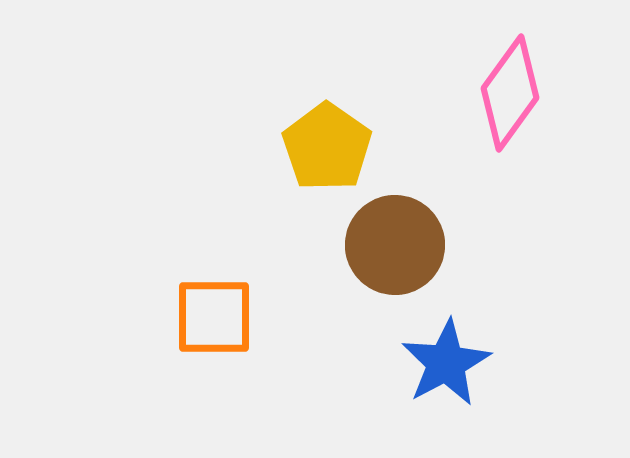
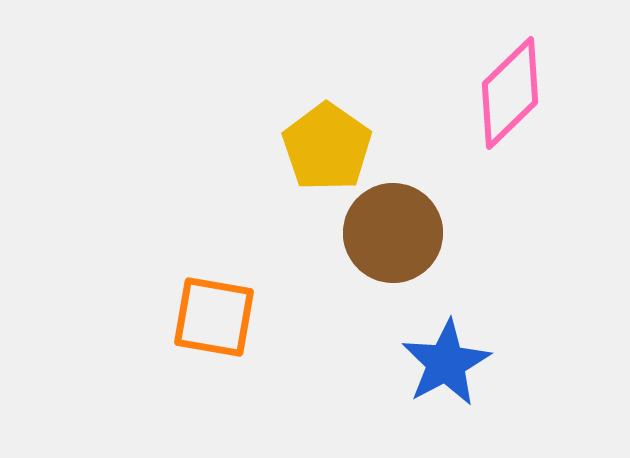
pink diamond: rotated 10 degrees clockwise
brown circle: moved 2 px left, 12 px up
orange square: rotated 10 degrees clockwise
